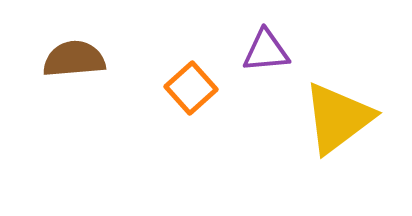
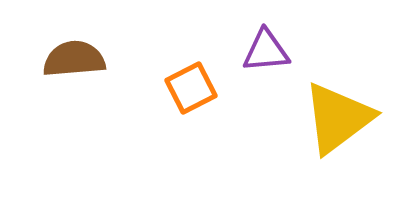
orange square: rotated 15 degrees clockwise
